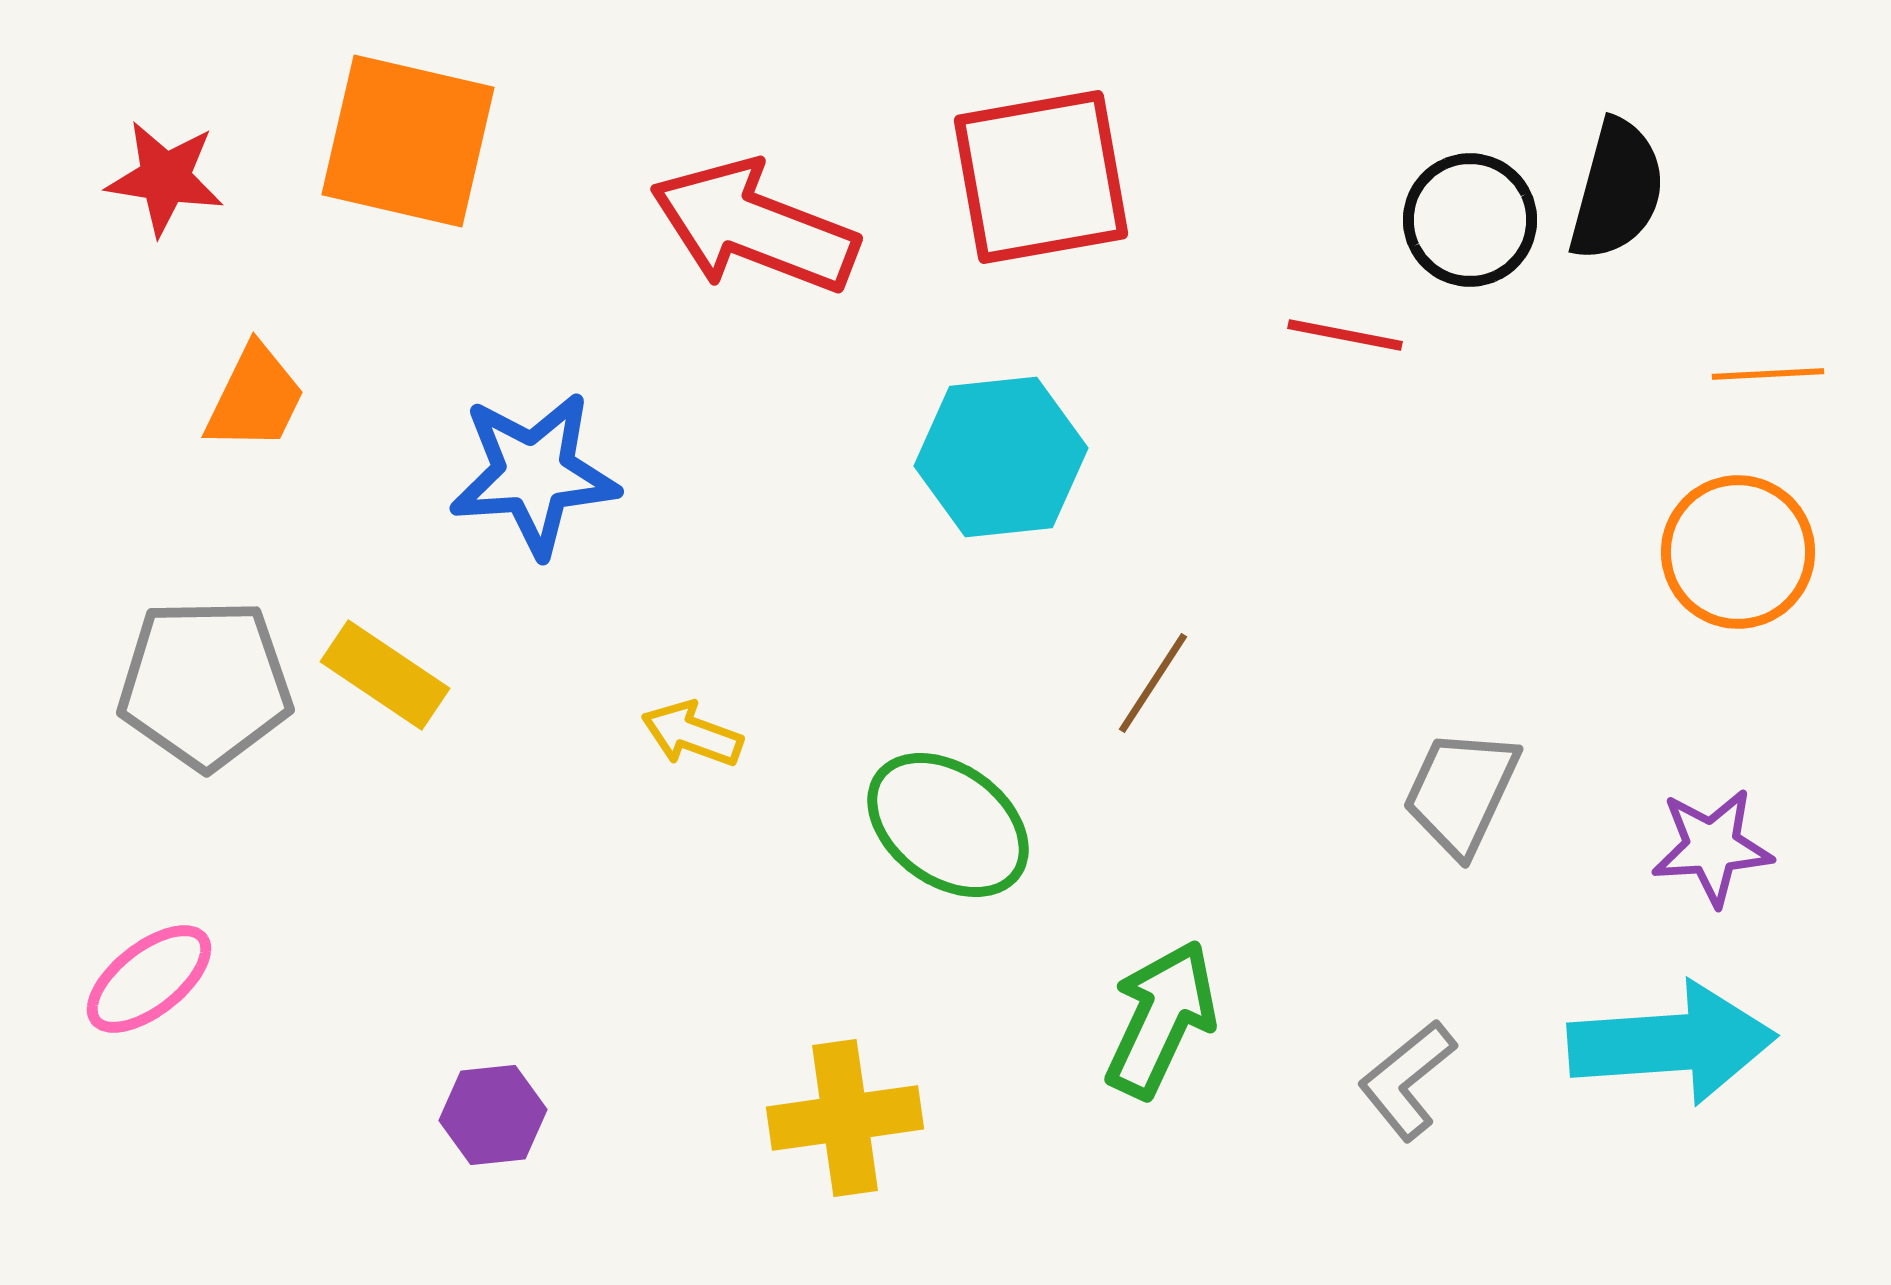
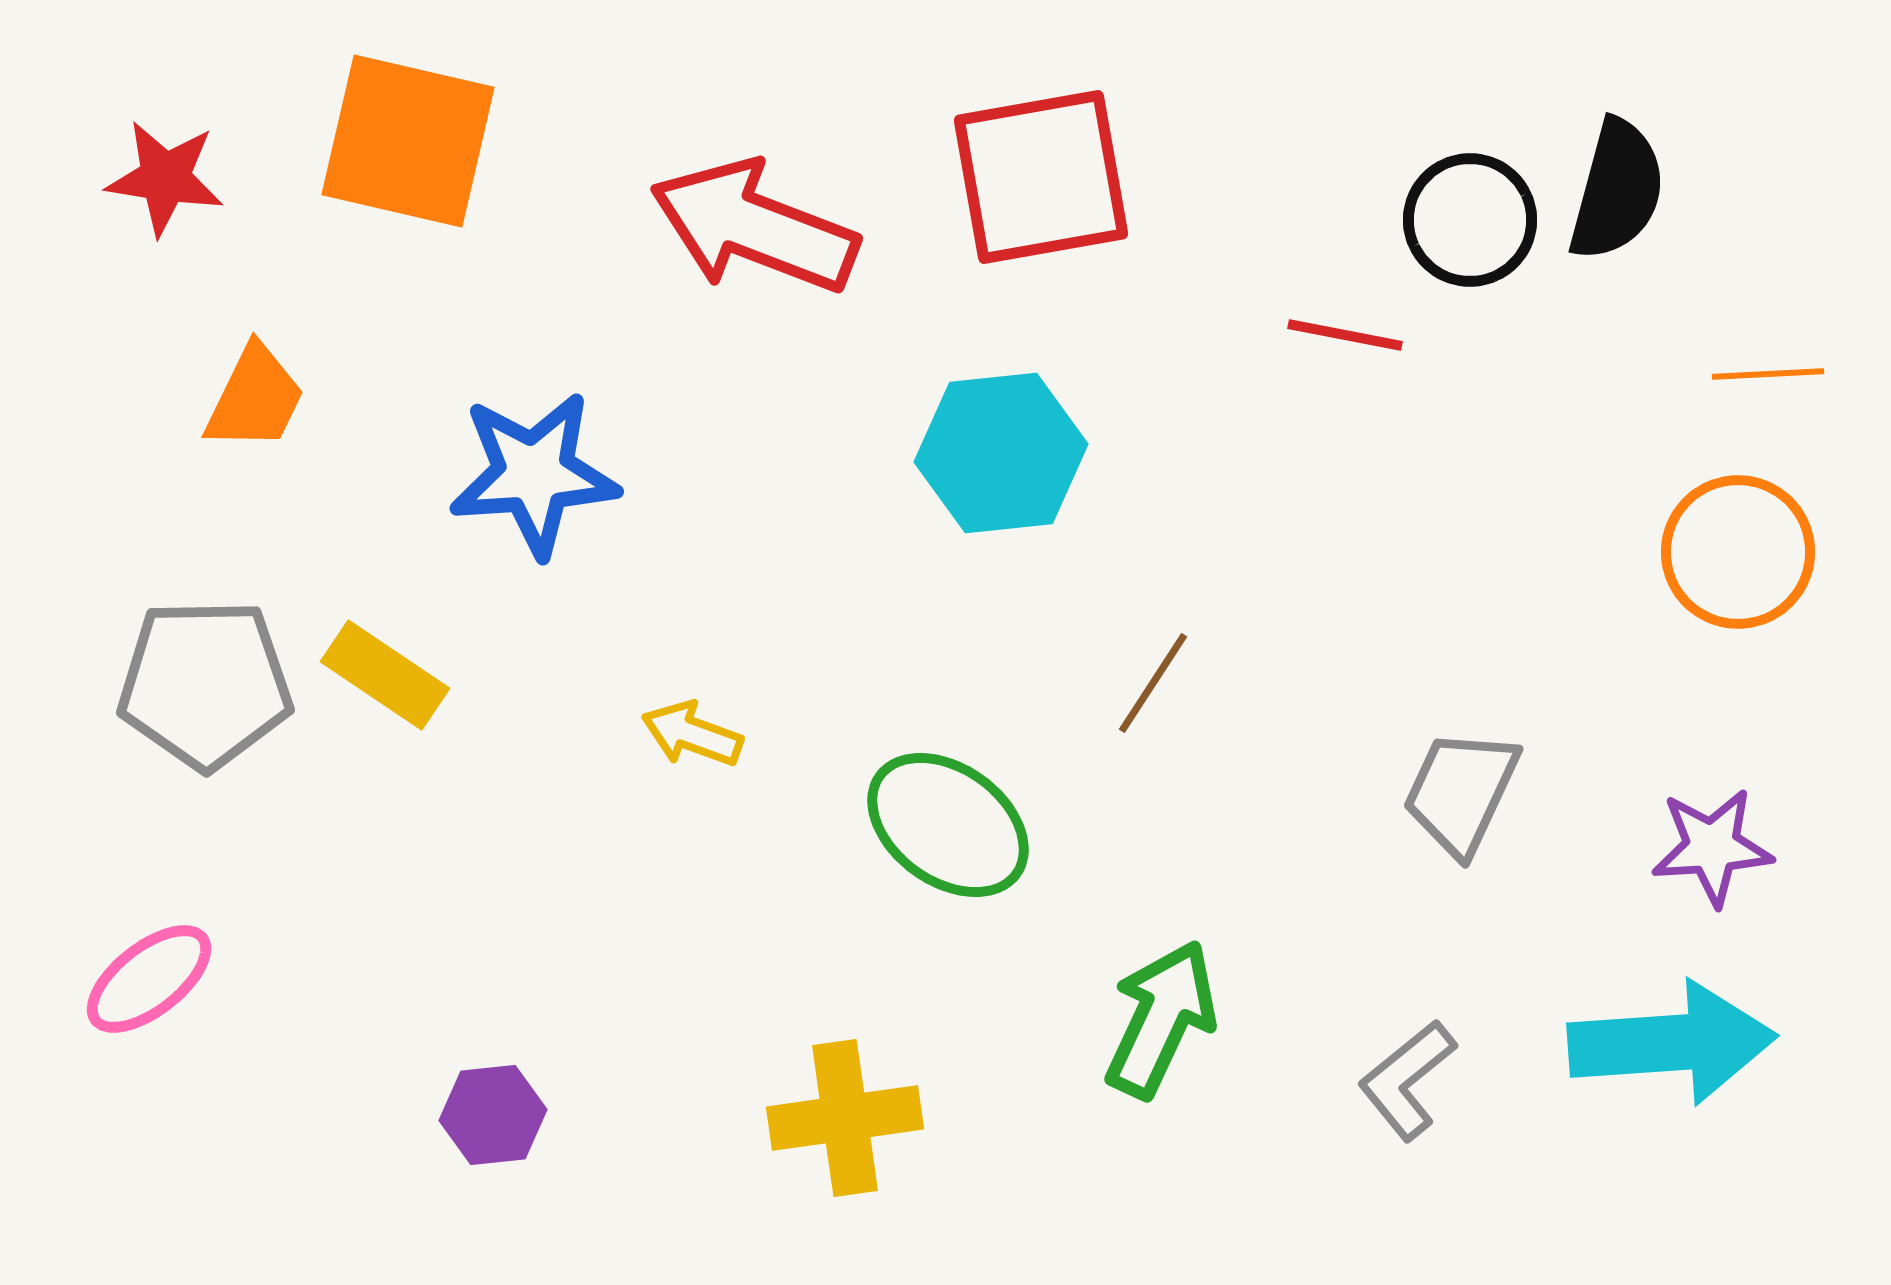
cyan hexagon: moved 4 px up
